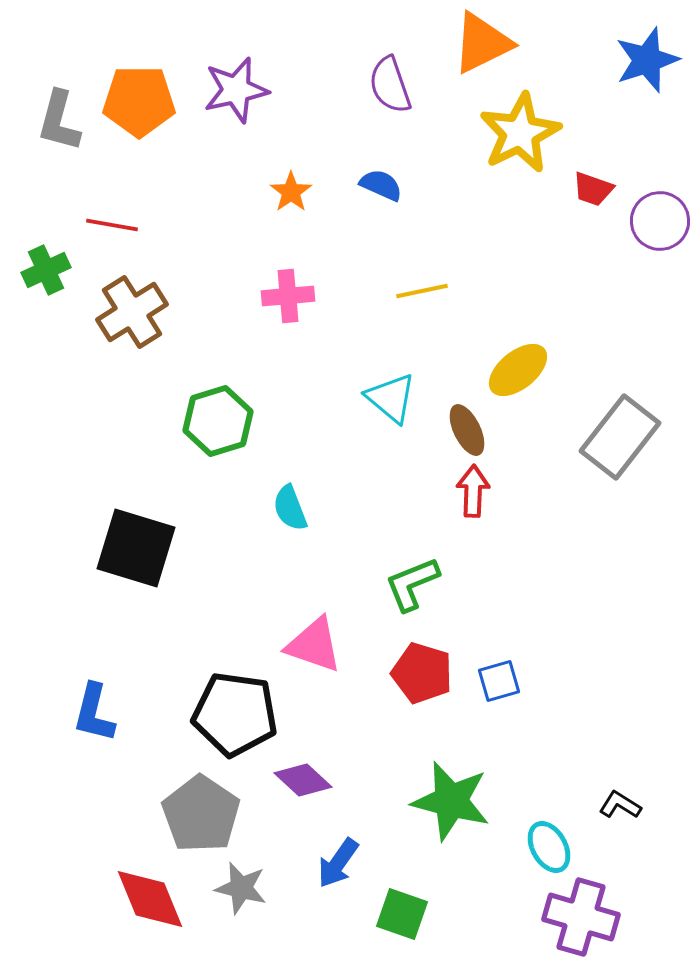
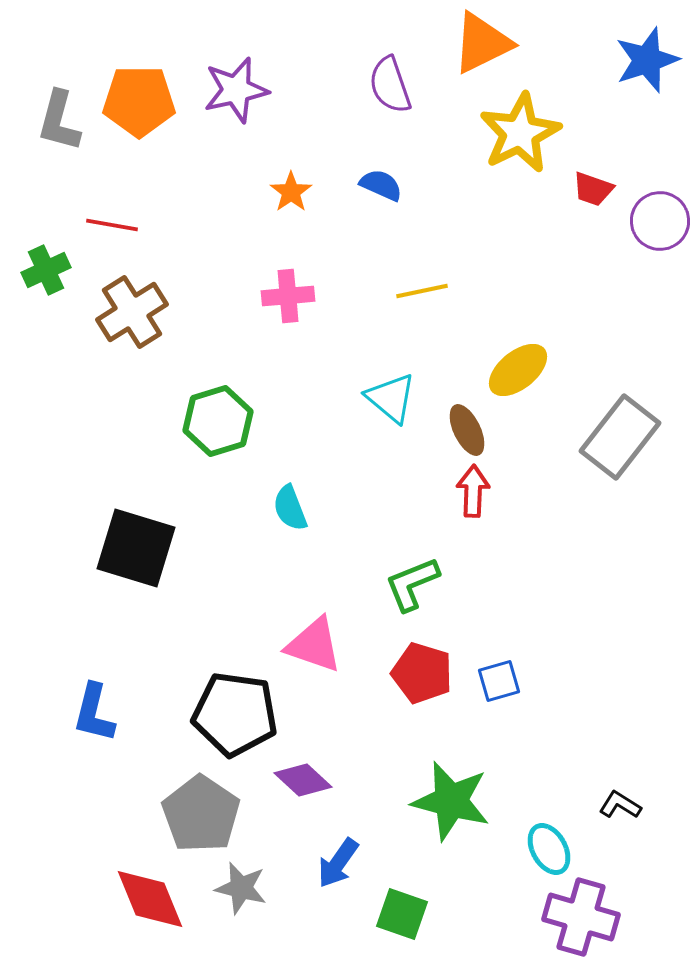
cyan ellipse: moved 2 px down
